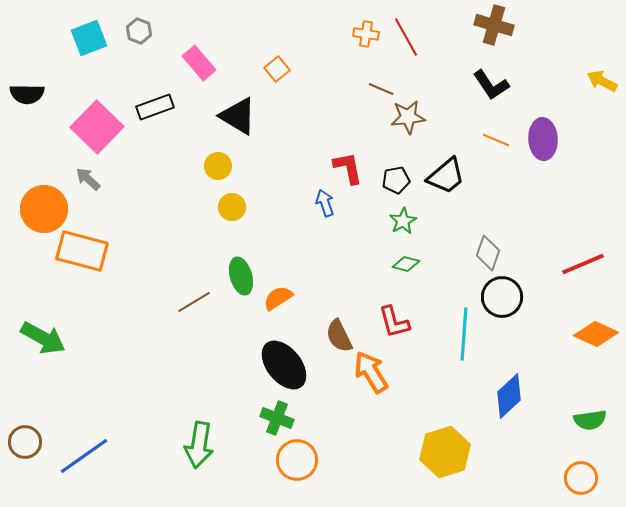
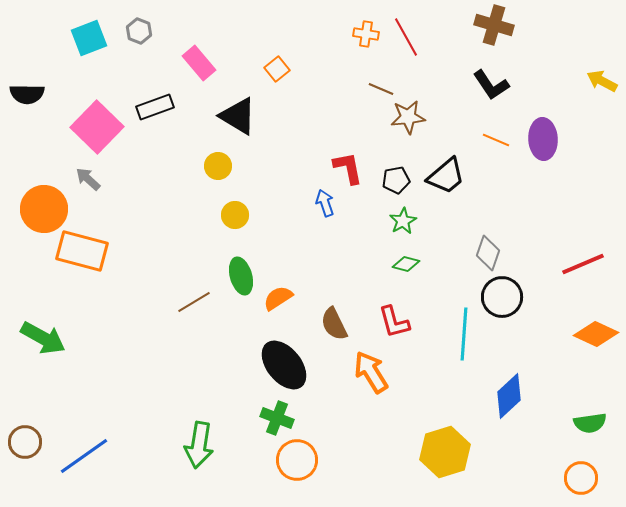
yellow circle at (232, 207): moved 3 px right, 8 px down
brown semicircle at (339, 336): moved 5 px left, 12 px up
green semicircle at (590, 420): moved 3 px down
